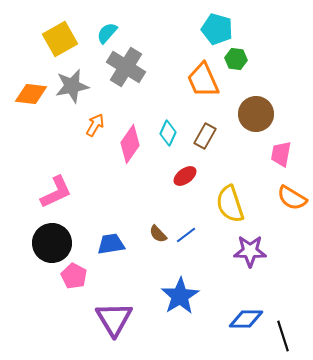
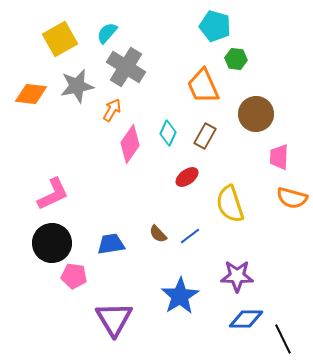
cyan pentagon: moved 2 px left, 3 px up
orange trapezoid: moved 6 px down
gray star: moved 5 px right
orange arrow: moved 17 px right, 15 px up
pink trapezoid: moved 2 px left, 3 px down; rotated 8 degrees counterclockwise
red ellipse: moved 2 px right, 1 px down
pink L-shape: moved 3 px left, 2 px down
orange semicircle: rotated 16 degrees counterclockwise
blue line: moved 4 px right, 1 px down
purple star: moved 13 px left, 25 px down
pink pentagon: rotated 20 degrees counterclockwise
black line: moved 3 px down; rotated 8 degrees counterclockwise
